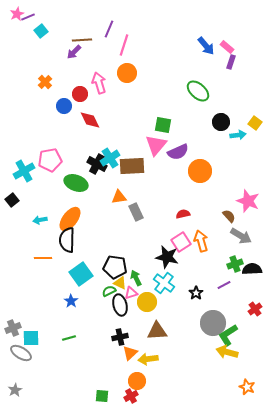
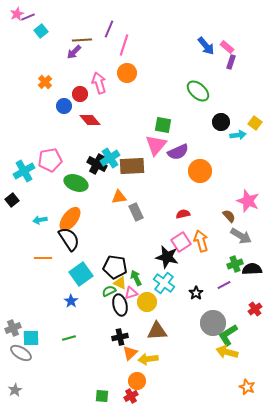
red diamond at (90, 120): rotated 15 degrees counterclockwise
black semicircle at (67, 240): moved 2 px right, 1 px up; rotated 145 degrees clockwise
